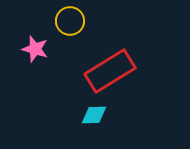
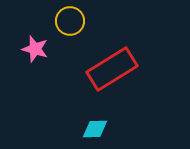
red rectangle: moved 2 px right, 2 px up
cyan diamond: moved 1 px right, 14 px down
